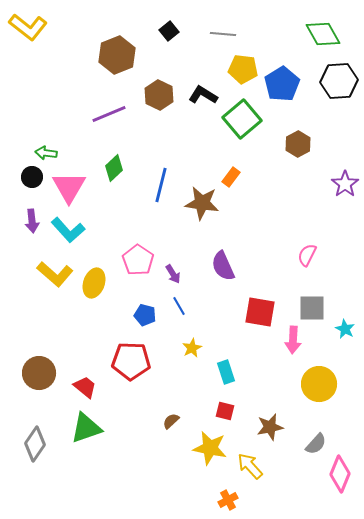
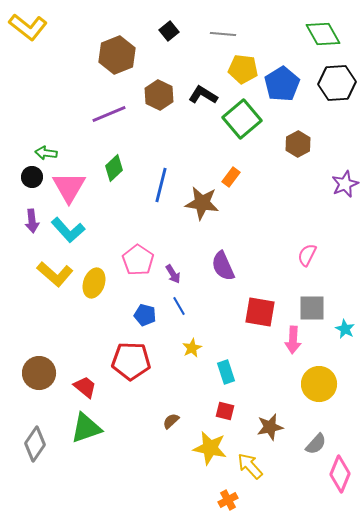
black hexagon at (339, 81): moved 2 px left, 2 px down
purple star at (345, 184): rotated 12 degrees clockwise
